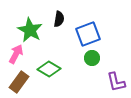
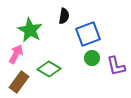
black semicircle: moved 5 px right, 3 px up
purple L-shape: moved 16 px up
